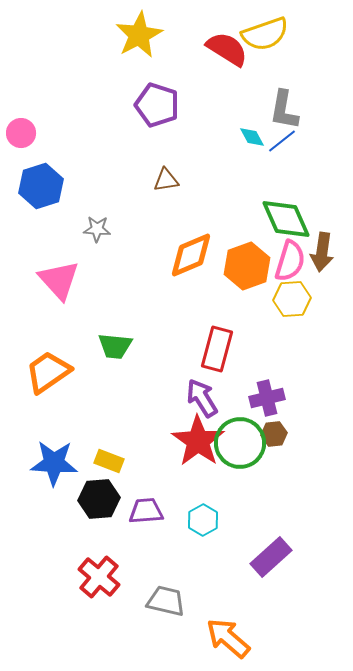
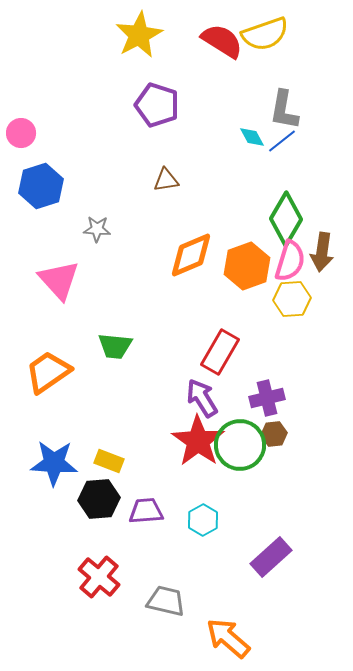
red semicircle: moved 5 px left, 8 px up
green diamond: rotated 54 degrees clockwise
red rectangle: moved 3 px right, 3 px down; rotated 15 degrees clockwise
green circle: moved 2 px down
